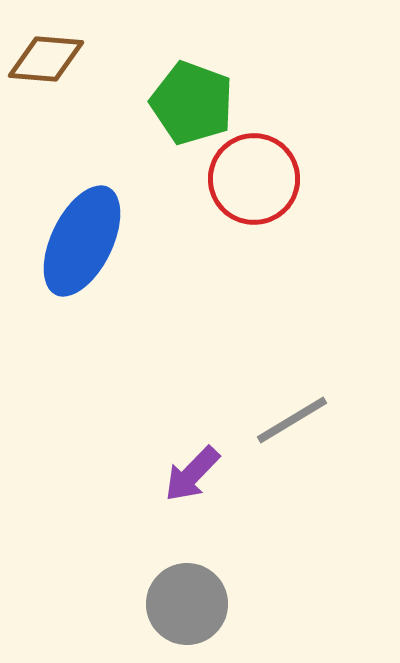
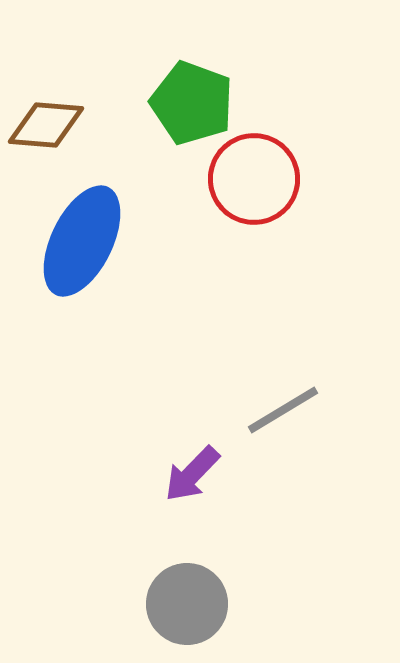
brown diamond: moved 66 px down
gray line: moved 9 px left, 10 px up
